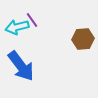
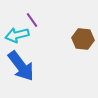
cyan arrow: moved 8 px down
brown hexagon: rotated 10 degrees clockwise
